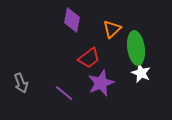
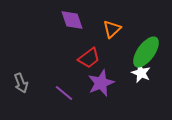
purple diamond: rotated 30 degrees counterclockwise
green ellipse: moved 10 px right, 4 px down; rotated 44 degrees clockwise
